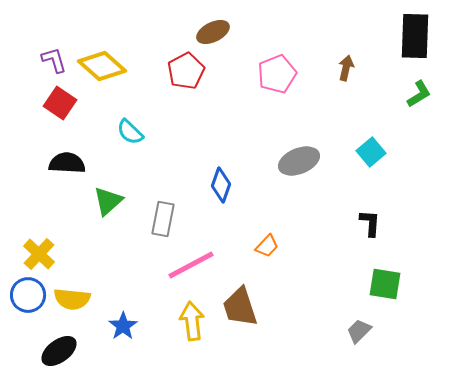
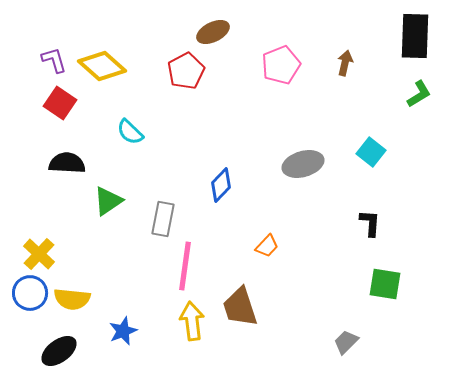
brown arrow: moved 1 px left, 5 px up
pink pentagon: moved 4 px right, 9 px up
cyan square: rotated 12 degrees counterclockwise
gray ellipse: moved 4 px right, 3 px down; rotated 6 degrees clockwise
blue diamond: rotated 24 degrees clockwise
green triangle: rotated 8 degrees clockwise
pink line: moved 6 px left, 1 px down; rotated 54 degrees counterclockwise
blue circle: moved 2 px right, 2 px up
blue star: moved 5 px down; rotated 12 degrees clockwise
gray trapezoid: moved 13 px left, 11 px down
